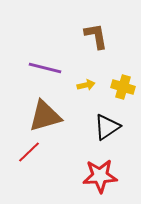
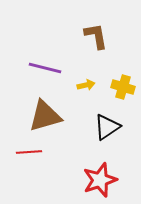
red line: rotated 40 degrees clockwise
red star: moved 4 px down; rotated 16 degrees counterclockwise
